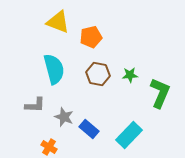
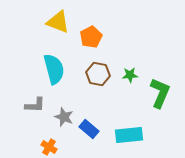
orange pentagon: rotated 15 degrees counterclockwise
cyan rectangle: rotated 40 degrees clockwise
